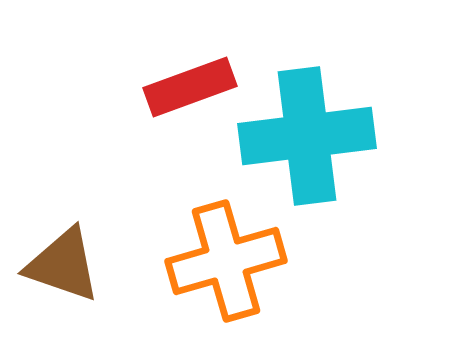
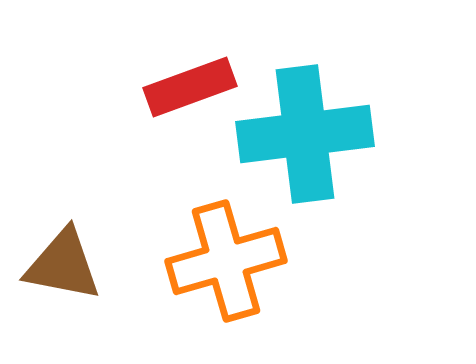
cyan cross: moved 2 px left, 2 px up
brown triangle: rotated 8 degrees counterclockwise
